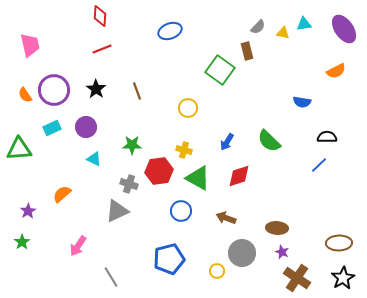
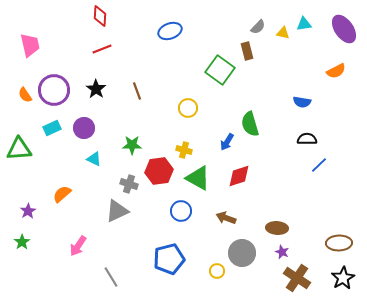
purple circle at (86, 127): moved 2 px left, 1 px down
black semicircle at (327, 137): moved 20 px left, 2 px down
green semicircle at (269, 141): moved 19 px left, 17 px up; rotated 30 degrees clockwise
